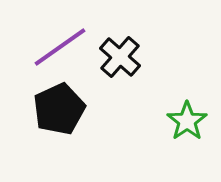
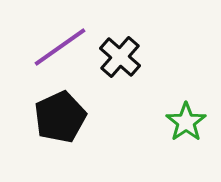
black pentagon: moved 1 px right, 8 px down
green star: moved 1 px left, 1 px down
